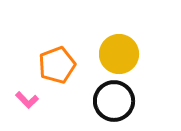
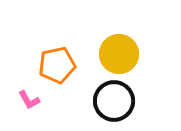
orange pentagon: rotated 9 degrees clockwise
pink L-shape: moved 2 px right; rotated 15 degrees clockwise
